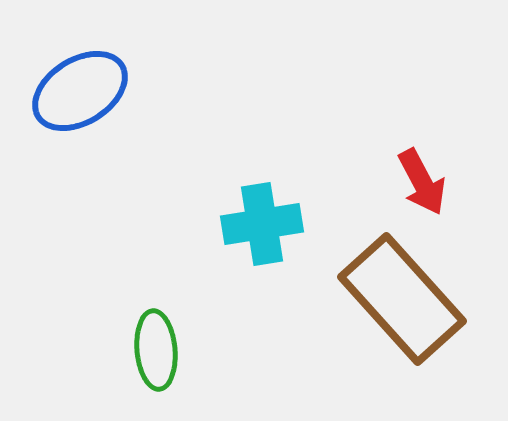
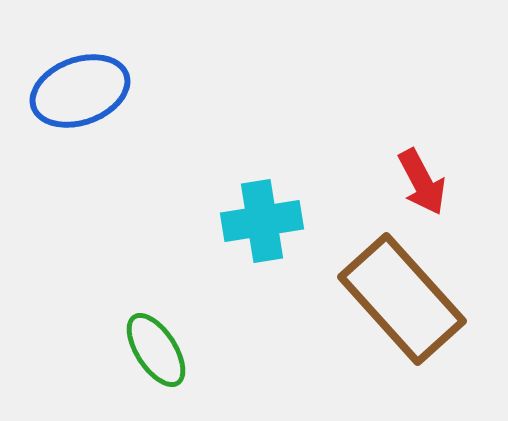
blue ellipse: rotated 12 degrees clockwise
cyan cross: moved 3 px up
green ellipse: rotated 28 degrees counterclockwise
